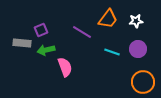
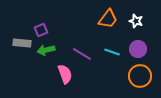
white star: rotated 24 degrees clockwise
purple line: moved 22 px down
pink semicircle: moved 7 px down
orange circle: moved 3 px left, 6 px up
